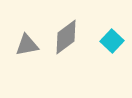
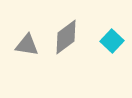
gray triangle: rotated 20 degrees clockwise
